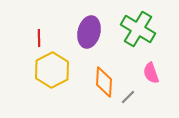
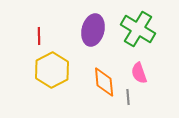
purple ellipse: moved 4 px right, 2 px up
red line: moved 2 px up
pink semicircle: moved 12 px left
orange diamond: rotated 8 degrees counterclockwise
gray line: rotated 49 degrees counterclockwise
